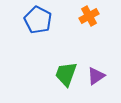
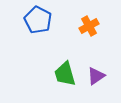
orange cross: moved 10 px down
green trapezoid: moved 1 px left; rotated 36 degrees counterclockwise
